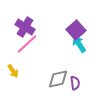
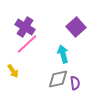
purple square: moved 3 px up
cyan arrow: moved 16 px left, 10 px down; rotated 18 degrees clockwise
